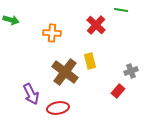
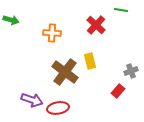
purple arrow: moved 1 px right, 6 px down; rotated 45 degrees counterclockwise
